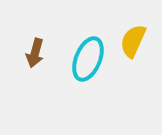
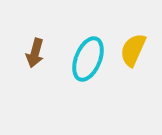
yellow semicircle: moved 9 px down
